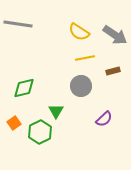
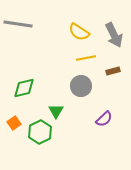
gray arrow: moved 1 px left; rotated 30 degrees clockwise
yellow line: moved 1 px right
